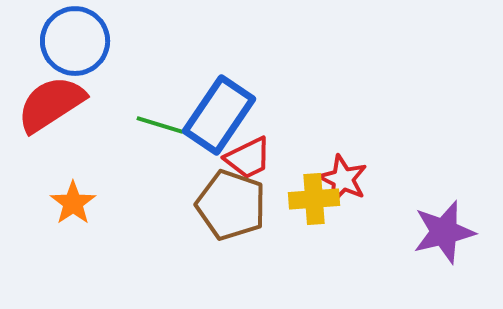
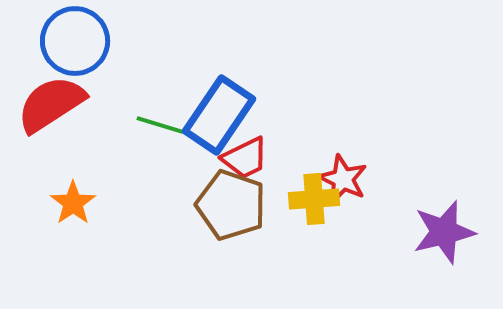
red trapezoid: moved 3 px left
